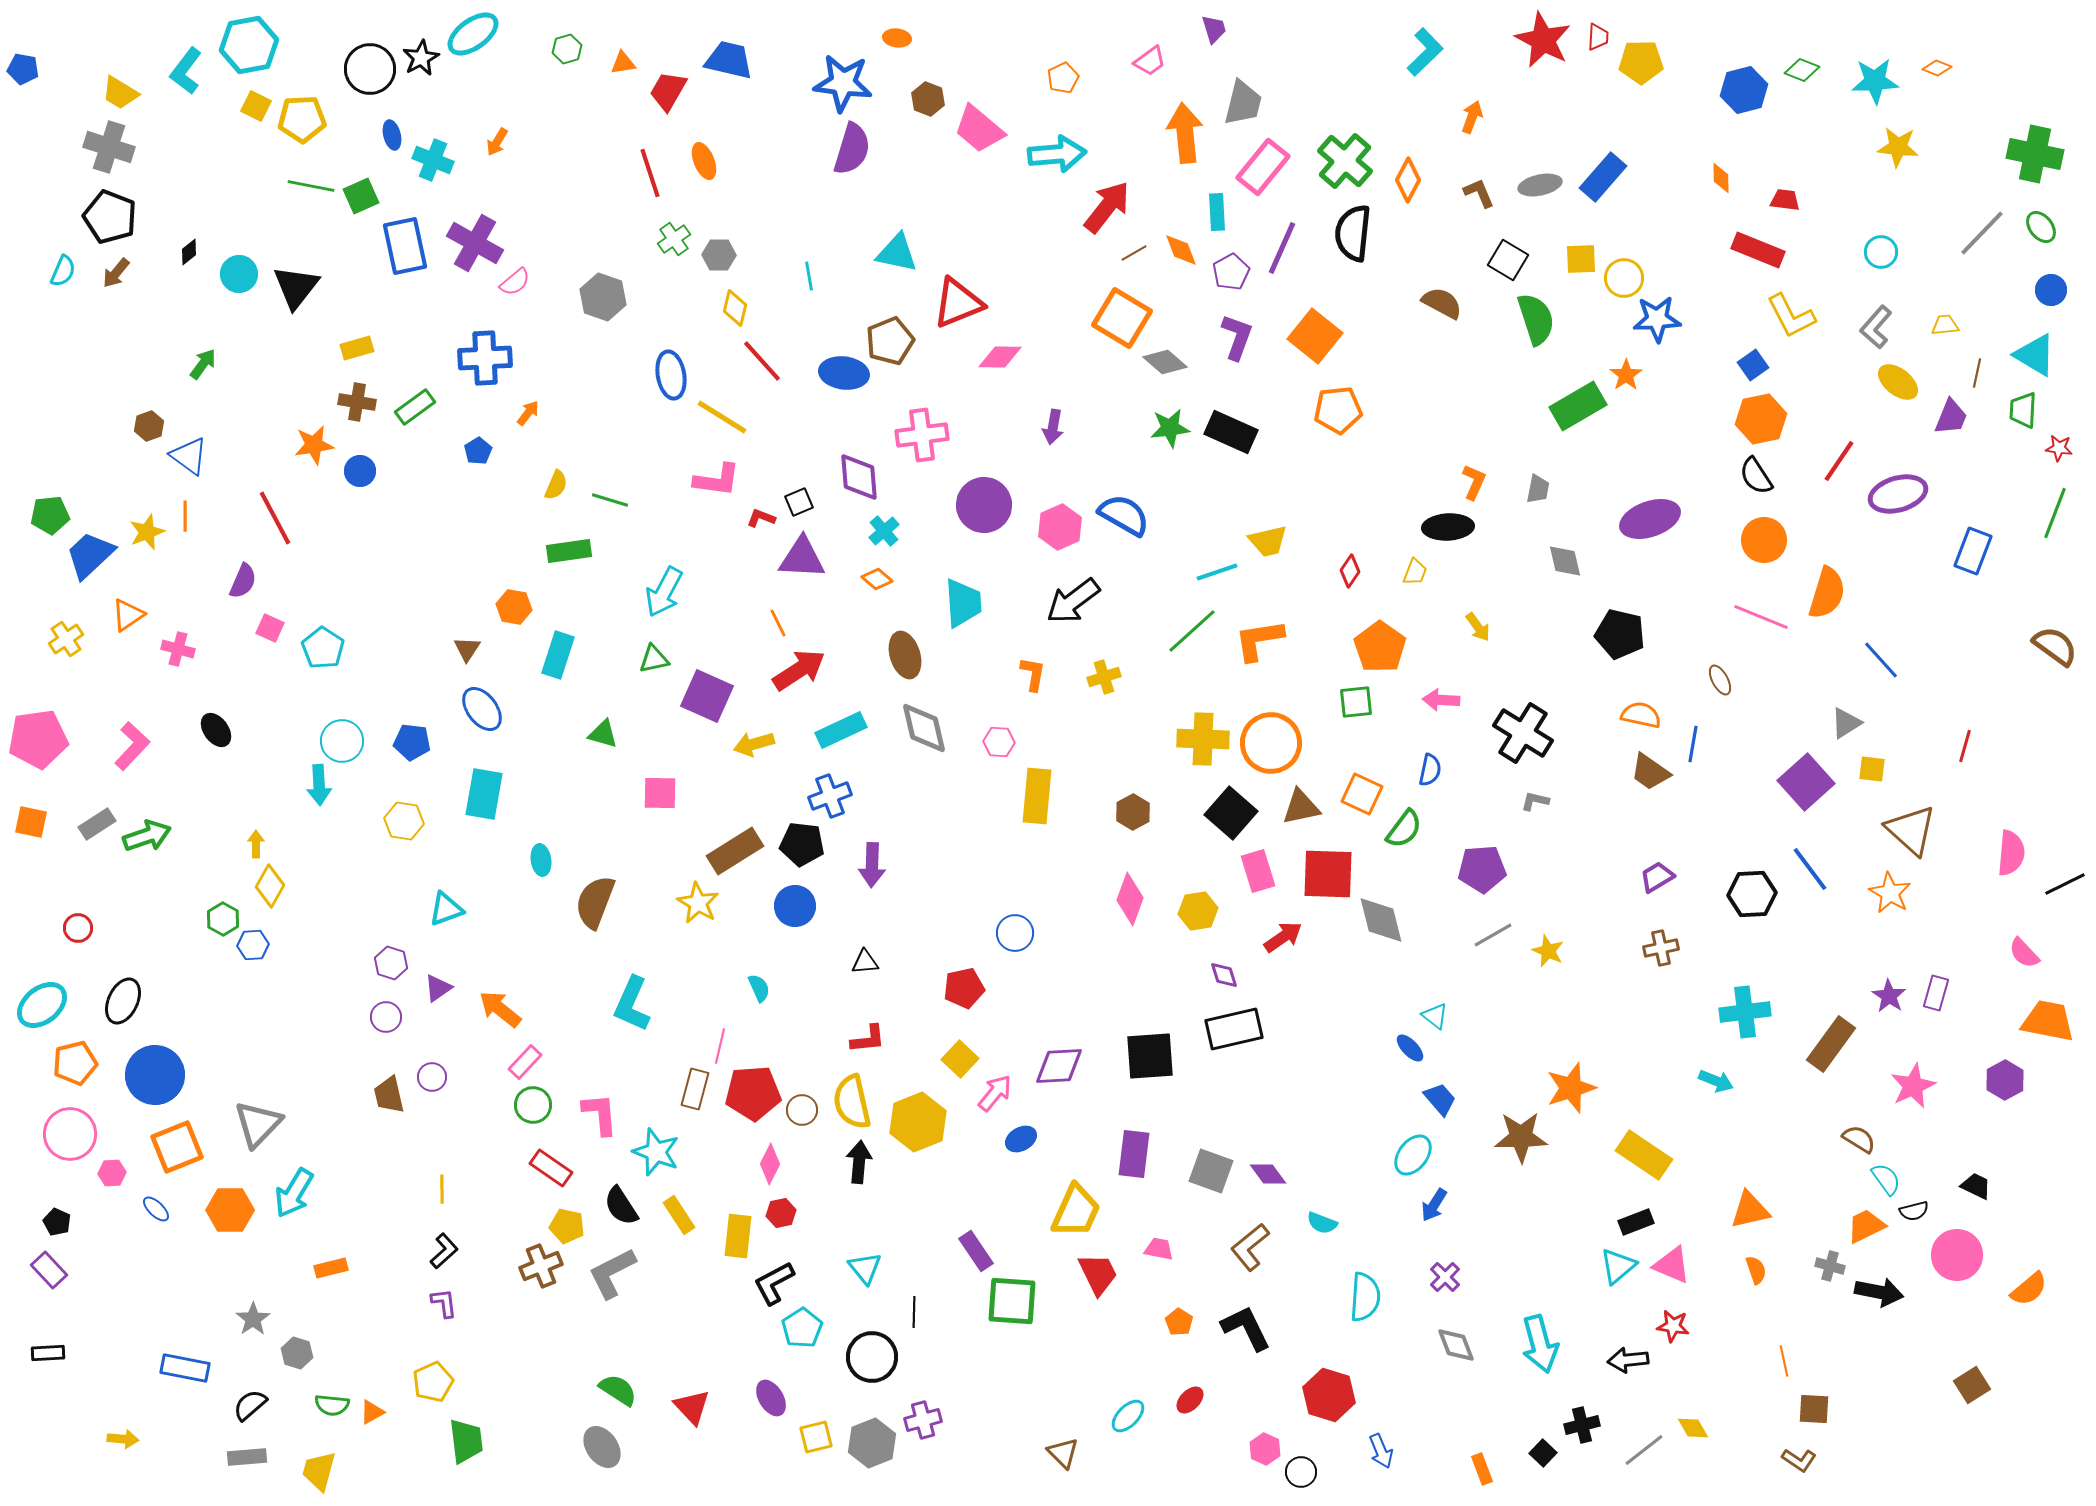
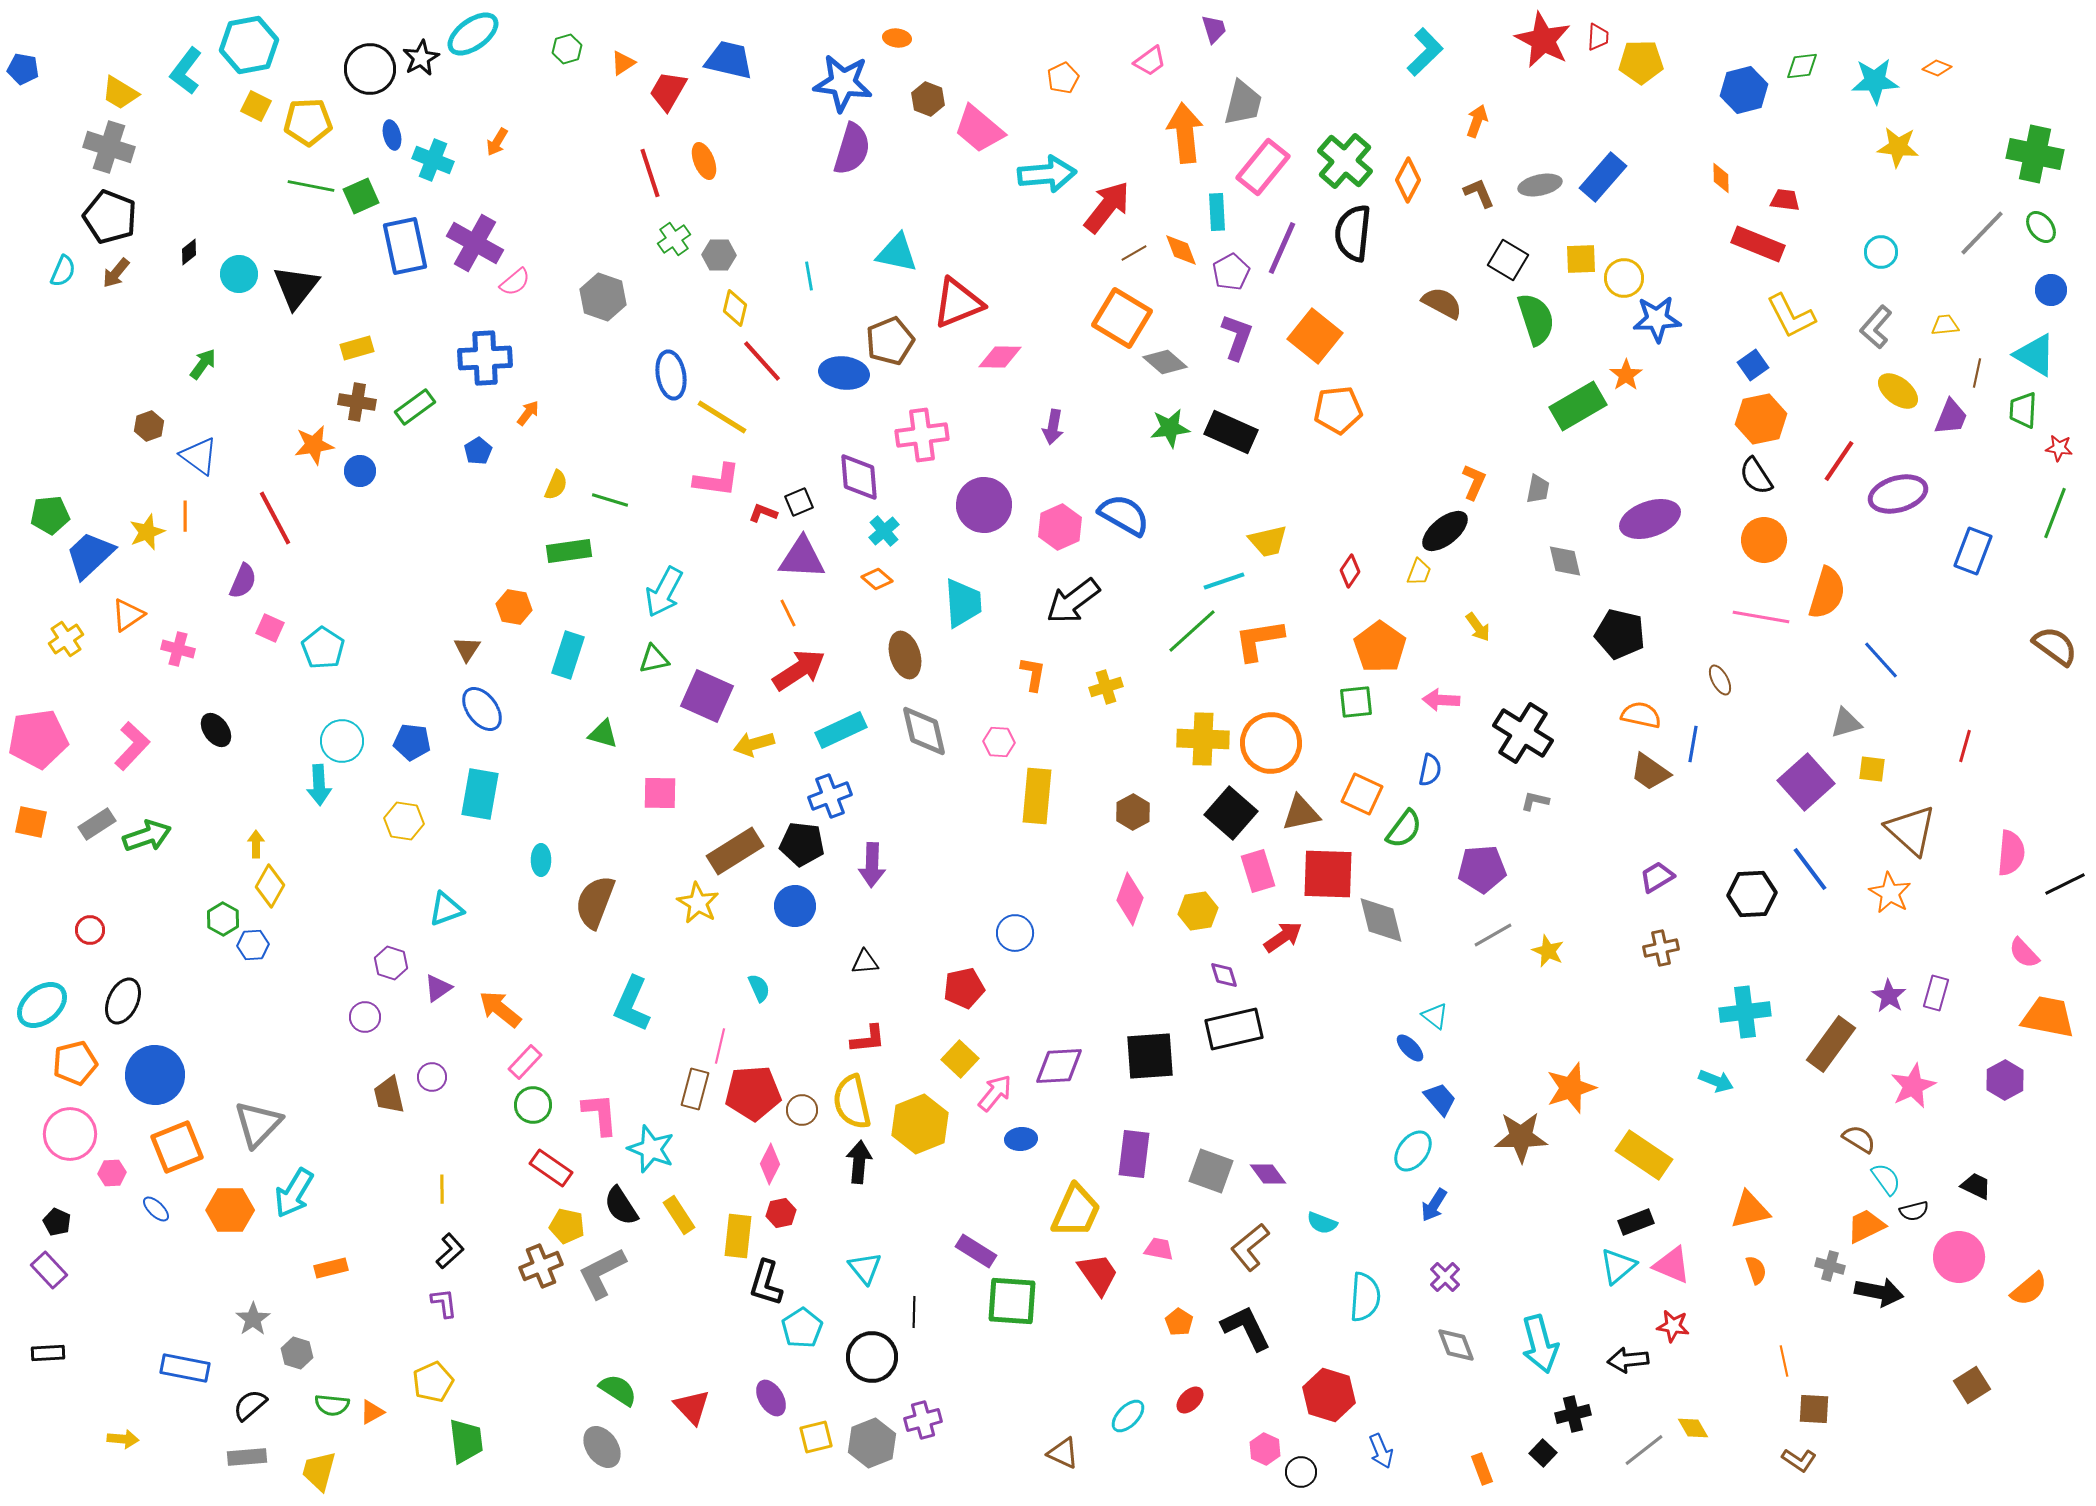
orange triangle at (623, 63): rotated 24 degrees counterclockwise
green diamond at (1802, 70): moved 4 px up; rotated 28 degrees counterclockwise
orange arrow at (1472, 117): moved 5 px right, 4 px down
yellow pentagon at (302, 119): moved 6 px right, 3 px down
cyan arrow at (1057, 154): moved 10 px left, 20 px down
red rectangle at (1758, 250): moved 6 px up
yellow ellipse at (1898, 382): moved 9 px down
blue triangle at (189, 456): moved 10 px right
red L-shape at (761, 518): moved 2 px right, 5 px up
black ellipse at (1448, 527): moved 3 px left, 4 px down; rotated 36 degrees counterclockwise
cyan line at (1217, 572): moved 7 px right, 9 px down
yellow trapezoid at (1415, 572): moved 4 px right
pink line at (1761, 617): rotated 12 degrees counterclockwise
orange line at (778, 623): moved 10 px right, 10 px up
cyan rectangle at (558, 655): moved 10 px right
yellow cross at (1104, 677): moved 2 px right, 10 px down
gray triangle at (1846, 723): rotated 16 degrees clockwise
gray diamond at (924, 728): moved 3 px down
cyan rectangle at (484, 794): moved 4 px left
brown triangle at (1301, 807): moved 6 px down
cyan ellipse at (541, 860): rotated 8 degrees clockwise
red circle at (78, 928): moved 12 px right, 2 px down
purple circle at (386, 1017): moved 21 px left
orange trapezoid at (2048, 1021): moved 4 px up
yellow hexagon at (918, 1122): moved 2 px right, 2 px down
blue ellipse at (1021, 1139): rotated 24 degrees clockwise
cyan star at (656, 1152): moved 5 px left, 3 px up
cyan ellipse at (1413, 1155): moved 4 px up
black L-shape at (444, 1251): moved 6 px right
purple rectangle at (976, 1251): rotated 24 degrees counterclockwise
pink circle at (1957, 1255): moved 2 px right, 2 px down
gray L-shape at (612, 1273): moved 10 px left
red trapezoid at (1098, 1274): rotated 9 degrees counterclockwise
black L-shape at (774, 1283): moved 8 px left; rotated 45 degrees counterclockwise
black cross at (1582, 1425): moved 9 px left, 11 px up
brown triangle at (1063, 1453): rotated 20 degrees counterclockwise
